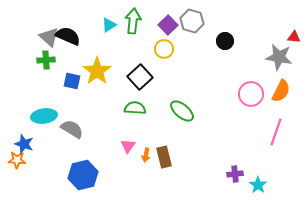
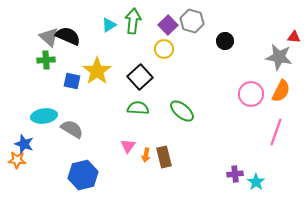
green semicircle: moved 3 px right
cyan star: moved 2 px left, 3 px up
